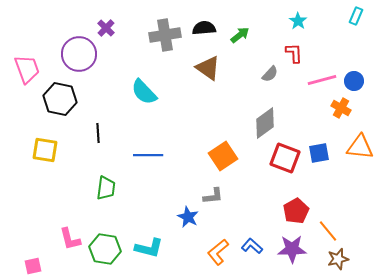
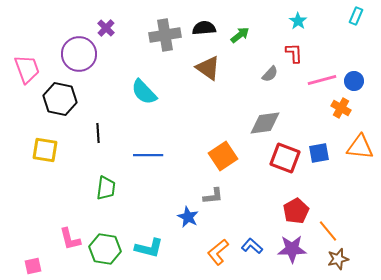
gray diamond: rotated 28 degrees clockwise
